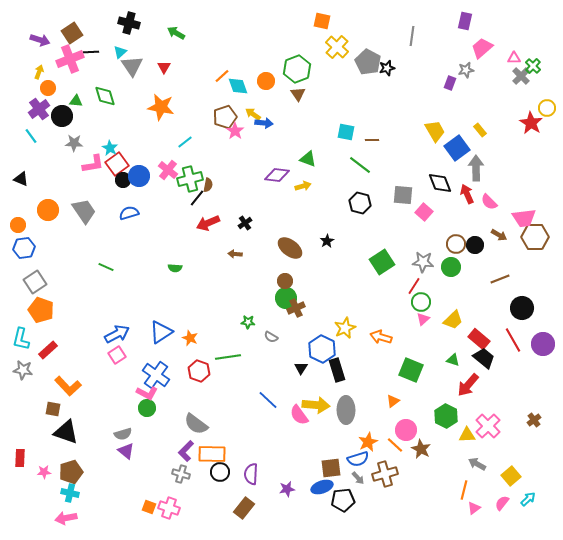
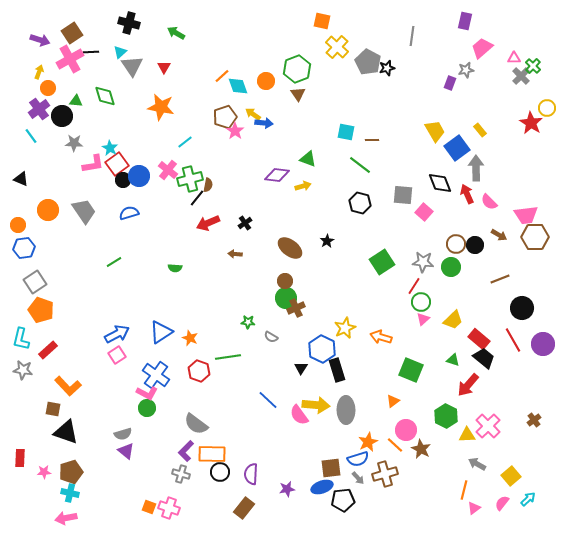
pink cross at (70, 59): rotated 8 degrees counterclockwise
pink trapezoid at (524, 218): moved 2 px right, 3 px up
green line at (106, 267): moved 8 px right, 5 px up; rotated 56 degrees counterclockwise
